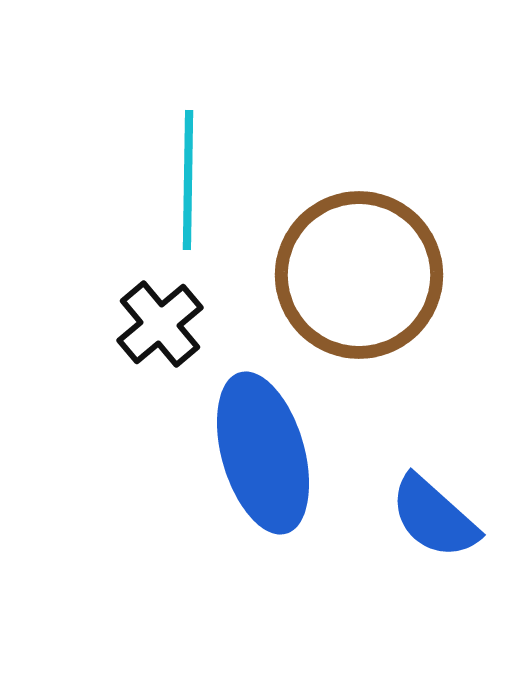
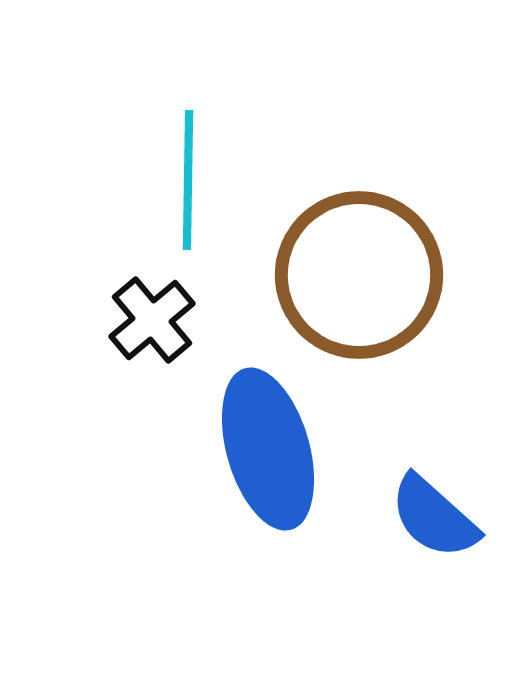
black cross: moved 8 px left, 4 px up
blue ellipse: moved 5 px right, 4 px up
